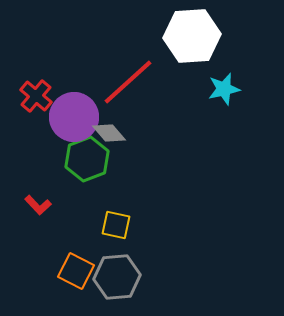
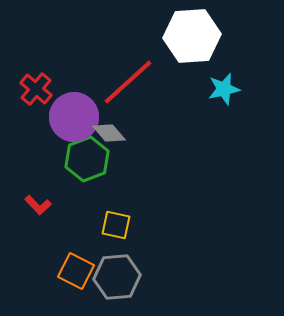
red cross: moved 7 px up
